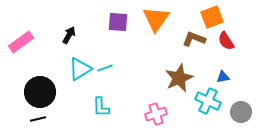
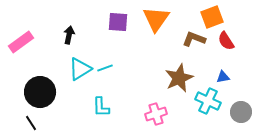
black arrow: rotated 18 degrees counterclockwise
black line: moved 7 px left, 4 px down; rotated 70 degrees clockwise
